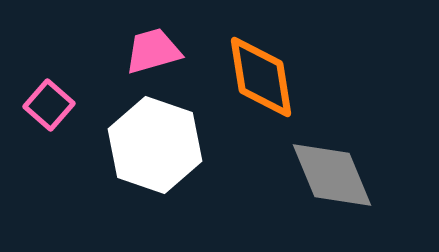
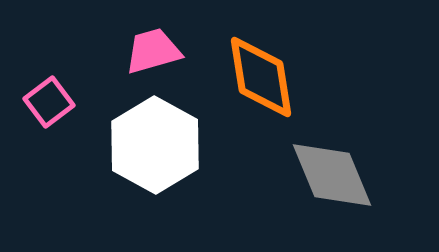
pink square: moved 3 px up; rotated 12 degrees clockwise
white hexagon: rotated 10 degrees clockwise
